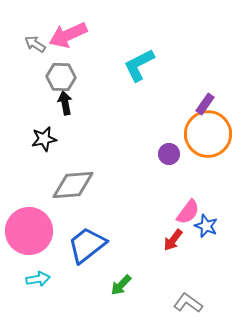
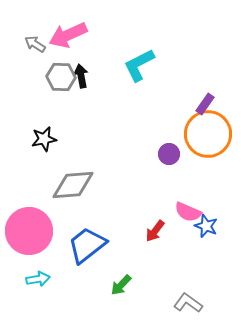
black arrow: moved 16 px right, 27 px up
pink semicircle: rotated 76 degrees clockwise
red arrow: moved 18 px left, 9 px up
